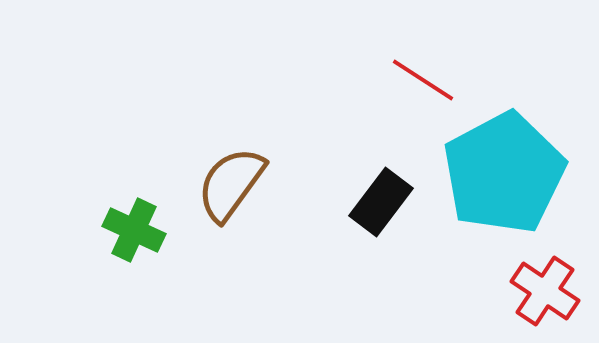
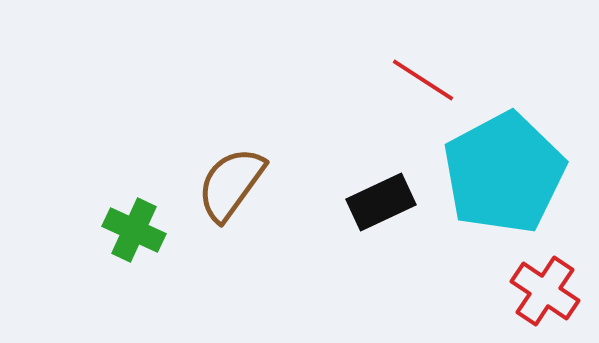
black rectangle: rotated 28 degrees clockwise
